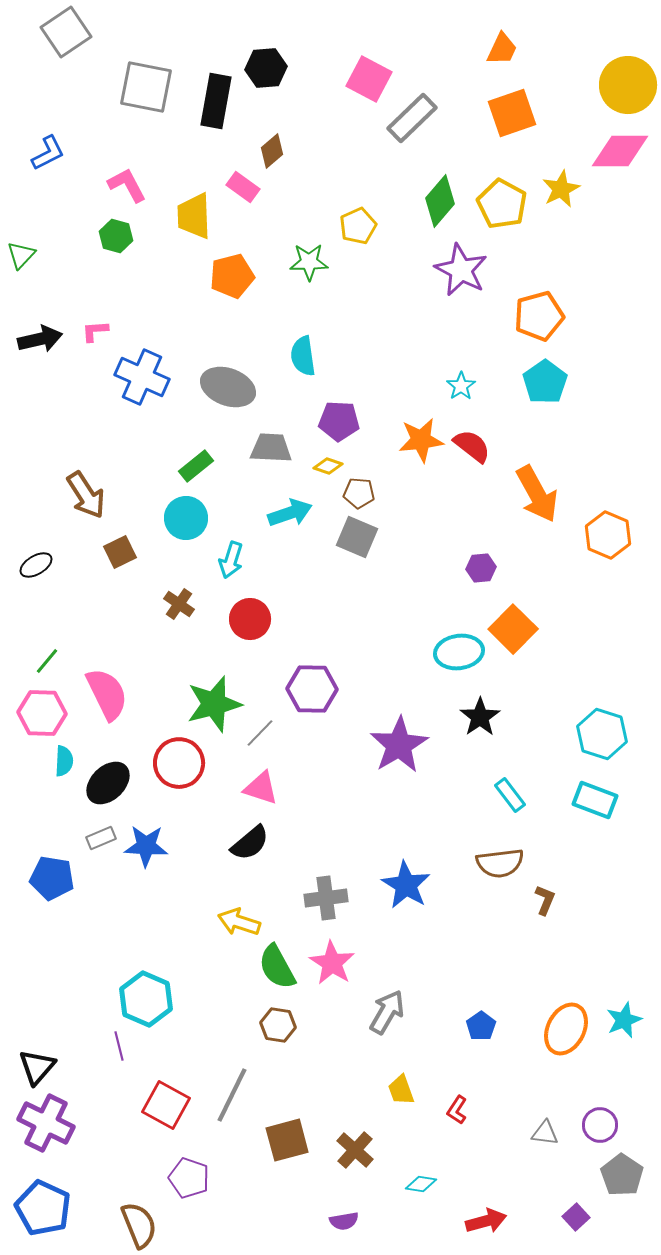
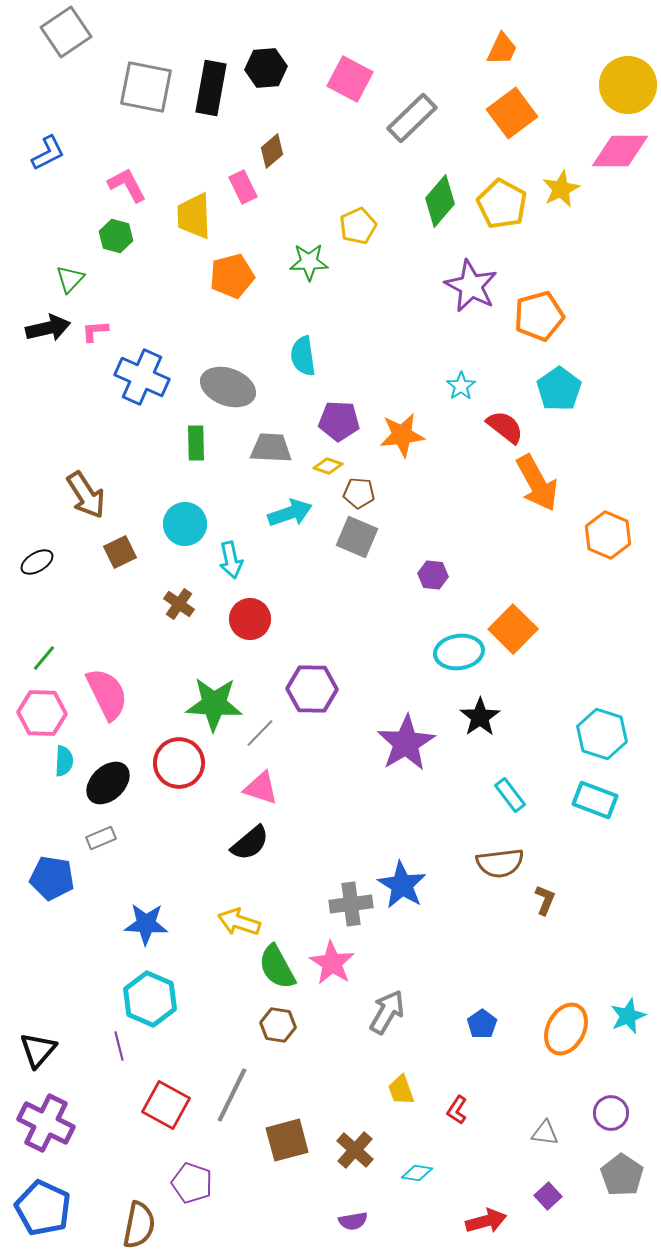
pink square at (369, 79): moved 19 px left
black rectangle at (216, 101): moved 5 px left, 13 px up
orange square at (512, 113): rotated 18 degrees counterclockwise
pink rectangle at (243, 187): rotated 28 degrees clockwise
green triangle at (21, 255): moved 49 px right, 24 px down
purple star at (461, 270): moved 10 px right, 16 px down
black arrow at (40, 339): moved 8 px right, 11 px up
cyan pentagon at (545, 382): moved 14 px right, 7 px down
orange star at (421, 440): moved 19 px left, 5 px up
red semicircle at (472, 446): moved 33 px right, 19 px up
green rectangle at (196, 466): moved 23 px up; rotated 52 degrees counterclockwise
orange arrow at (537, 494): moved 11 px up
cyan circle at (186, 518): moved 1 px left, 6 px down
cyan arrow at (231, 560): rotated 30 degrees counterclockwise
black ellipse at (36, 565): moved 1 px right, 3 px up
purple hexagon at (481, 568): moved 48 px left, 7 px down; rotated 12 degrees clockwise
green line at (47, 661): moved 3 px left, 3 px up
green star at (214, 704): rotated 18 degrees clockwise
purple star at (399, 745): moved 7 px right, 2 px up
blue star at (146, 846): moved 78 px down
blue star at (406, 885): moved 4 px left
gray cross at (326, 898): moved 25 px right, 6 px down
cyan hexagon at (146, 999): moved 4 px right
cyan star at (624, 1020): moved 4 px right, 4 px up
blue pentagon at (481, 1026): moved 1 px right, 2 px up
black triangle at (37, 1067): moved 1 px right, 17 px up
purple circle at (600, 1125): moved 11 px right, 12 px up
purple pentagon at (189, 1178): moved 3 px right, 5 px down
cyan diamond at (421, 1184): moved 4 px left, 11 px up
purple square at (576, 1217): moved 28 px left, 21 px up
purple semicircle at (344, 1221): moved 9 px right
brown semicircle at (139, 1225): rotated 33 degrees clockwise
